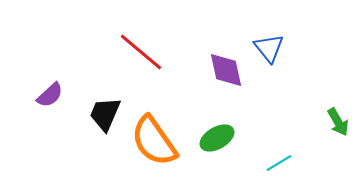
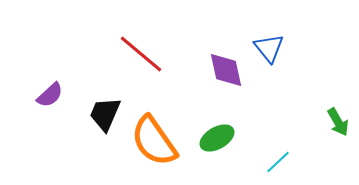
red line: moved 2 px down
cyan line: moved 1 px left, 1 px up; rotated 12 degrees counterclockwise
